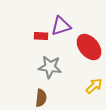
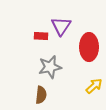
purple triangle: rotated 40 degrees counterclockwise
red ellipse: rotated 40 degrees clockwise
gray star: rotated 20 degrees counterclockwise
brown semicircle: moved 3 px up
